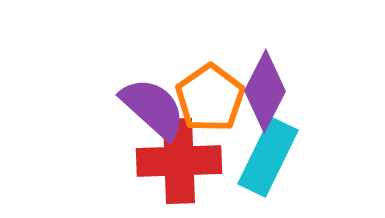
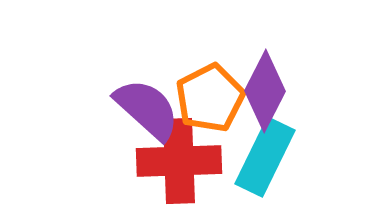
orange pentagon: rotated 8 degrees clockwise
purple semicircle: moved 6 px left, 1 px down
cyan rectangle: moved 3 px left
